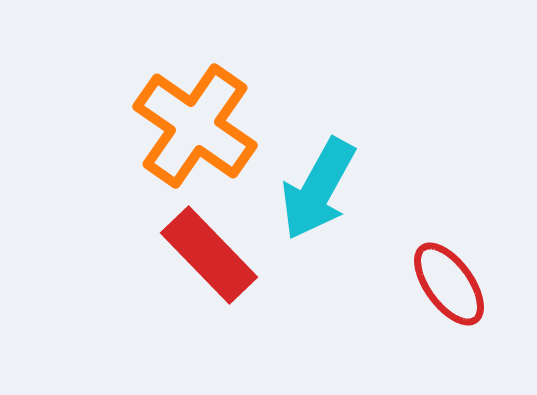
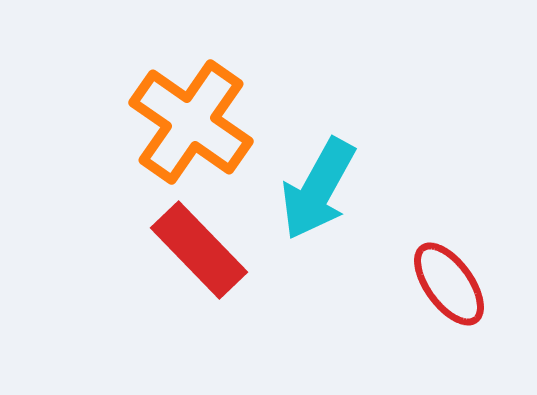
orange cross: moved 4 px left, 4 px up
red rectangle: moved 10 px left, 5 px up
